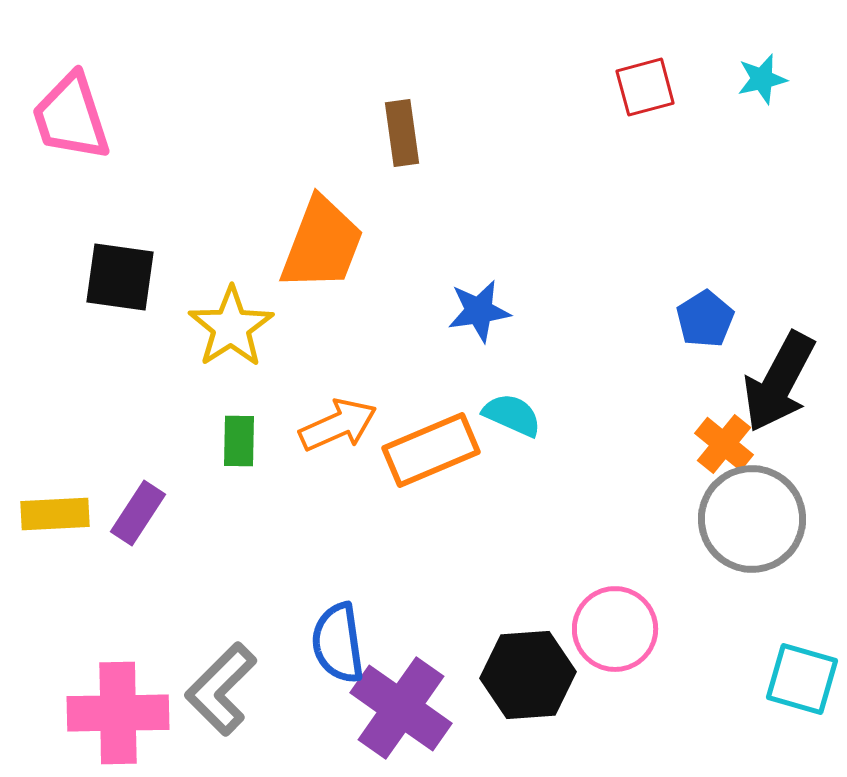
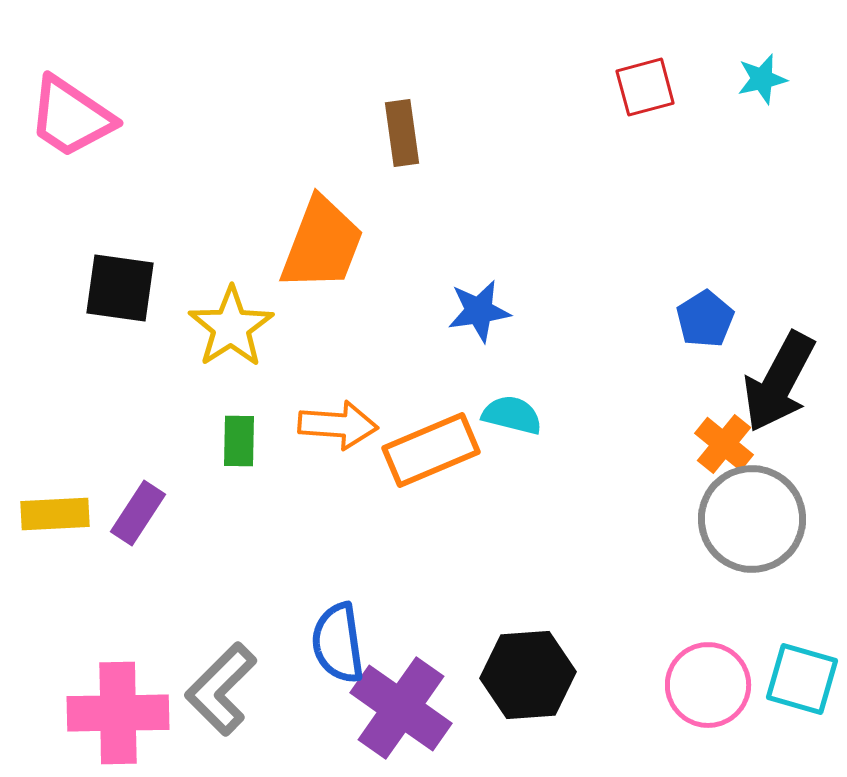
pink trapezoid: rotated 38 degrees counterclockwise
black square: moved 11 px down
cyan semicircle: rotated 10 degrees counterclockwise
orange arrow: rotated 28 degrees clockwise
pink circle: moved 93 px right, 56 px down
